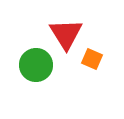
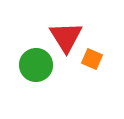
red triangle: moved 3 px down
